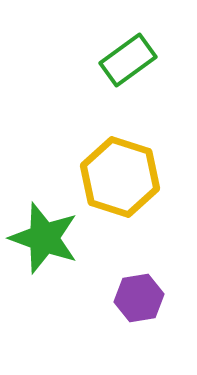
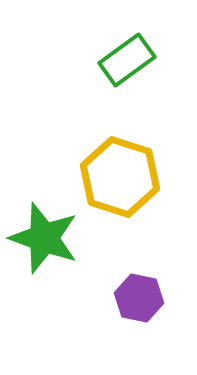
green rectangle: moved 1 px left
purple hexagon: rotated 21 degrees clockwise
